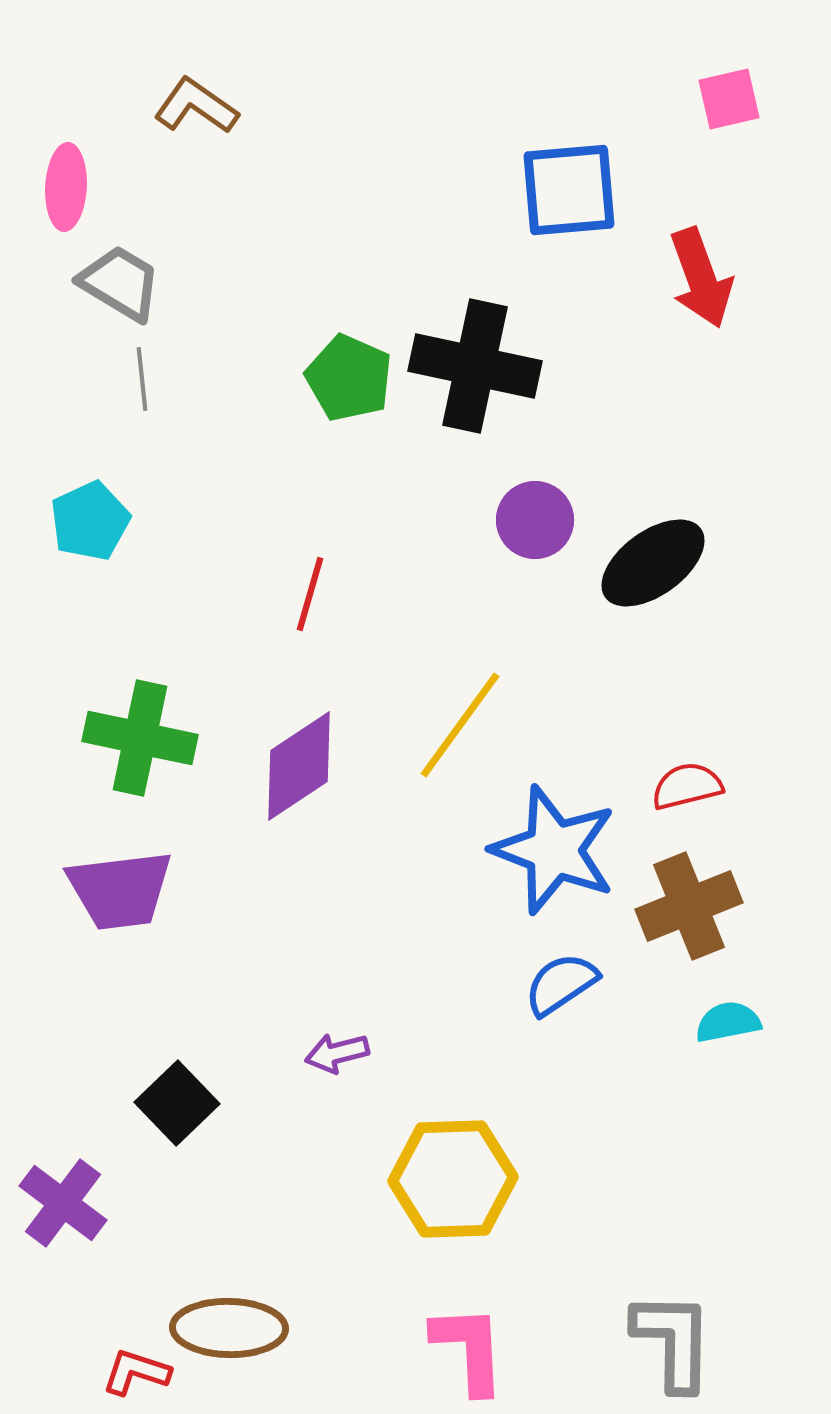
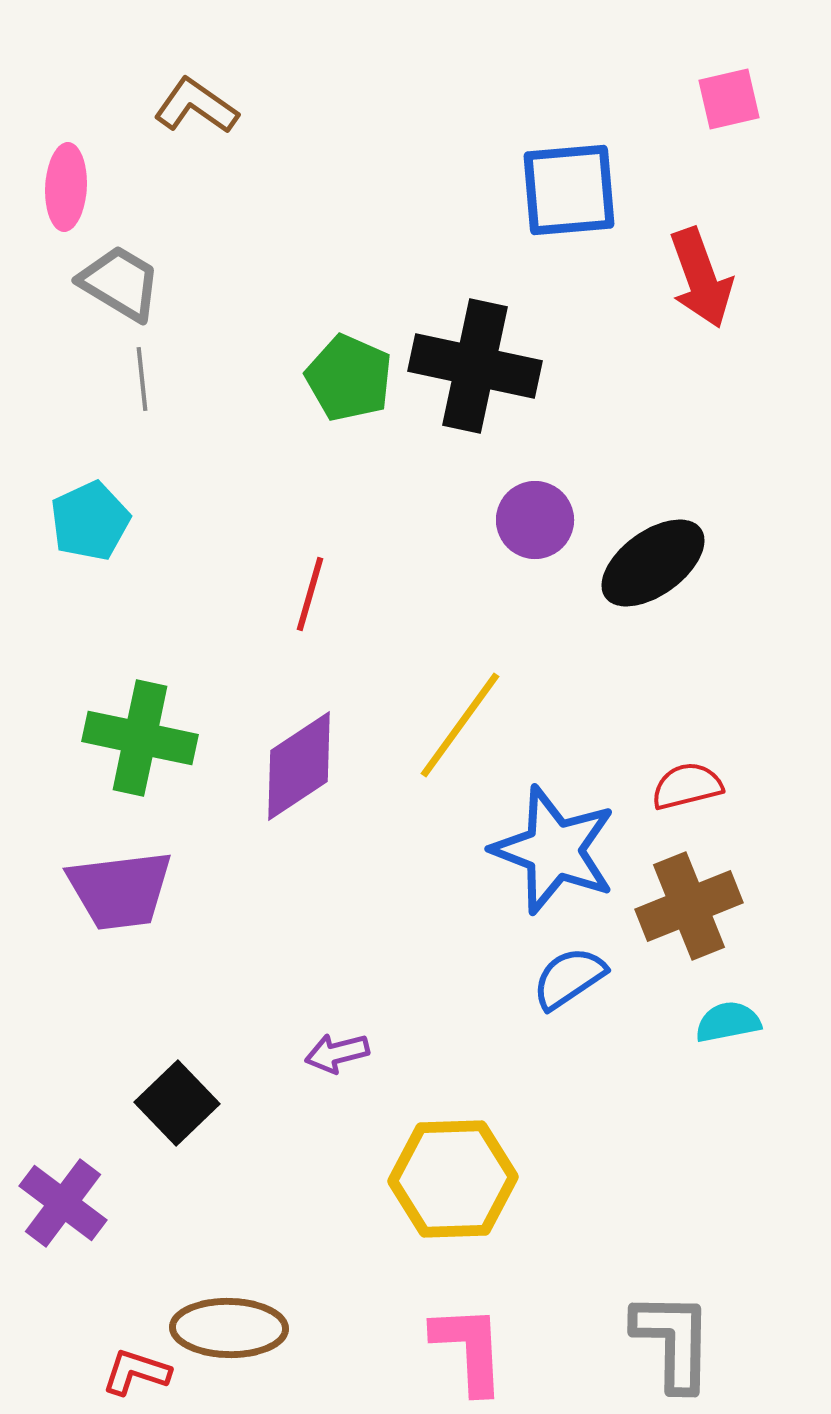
blue semicircle: moved 8 px right, 6 px up
